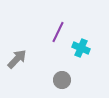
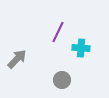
cyan cross: rotated 18 degrees counterclockwise
